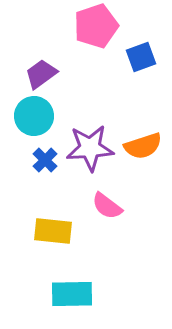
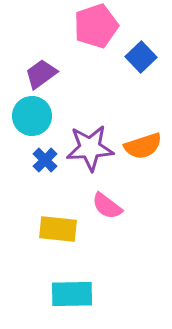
blue square: rotated 24 degrees counterclockwise
cyan circle: moved 2 px left
yellow rectangle: moved 5 px right, 2 px up
